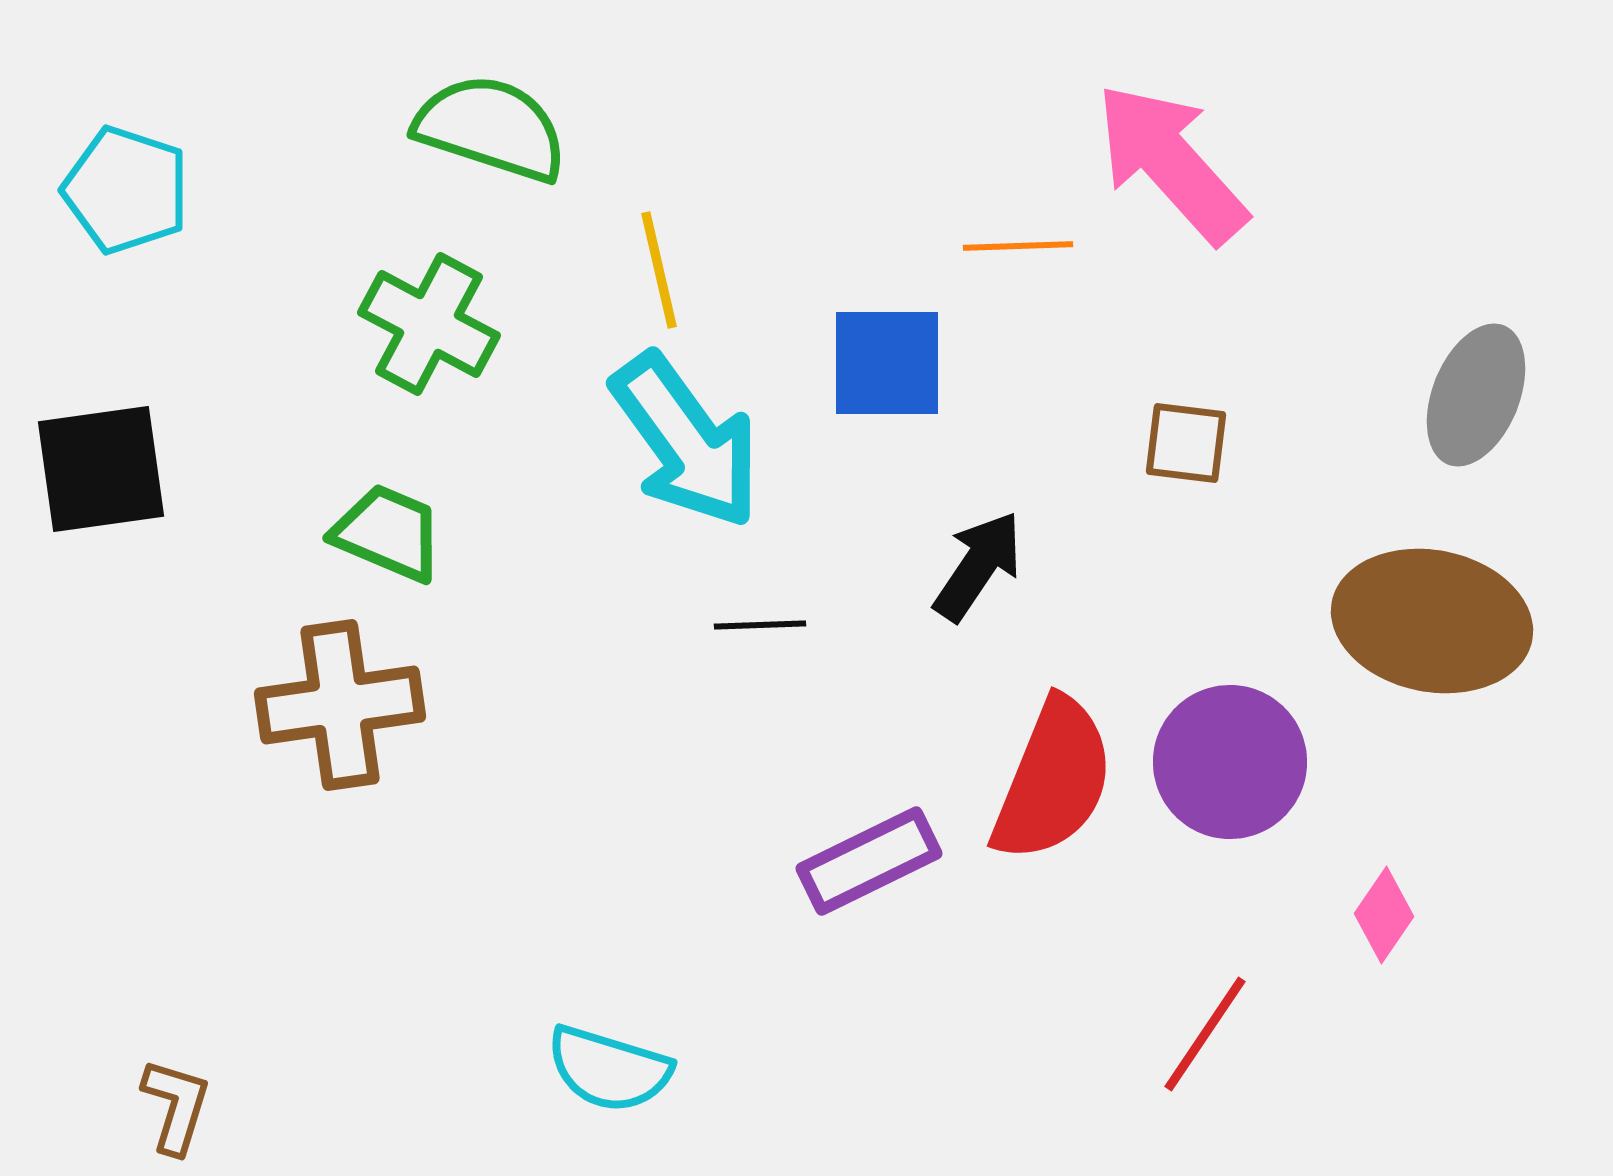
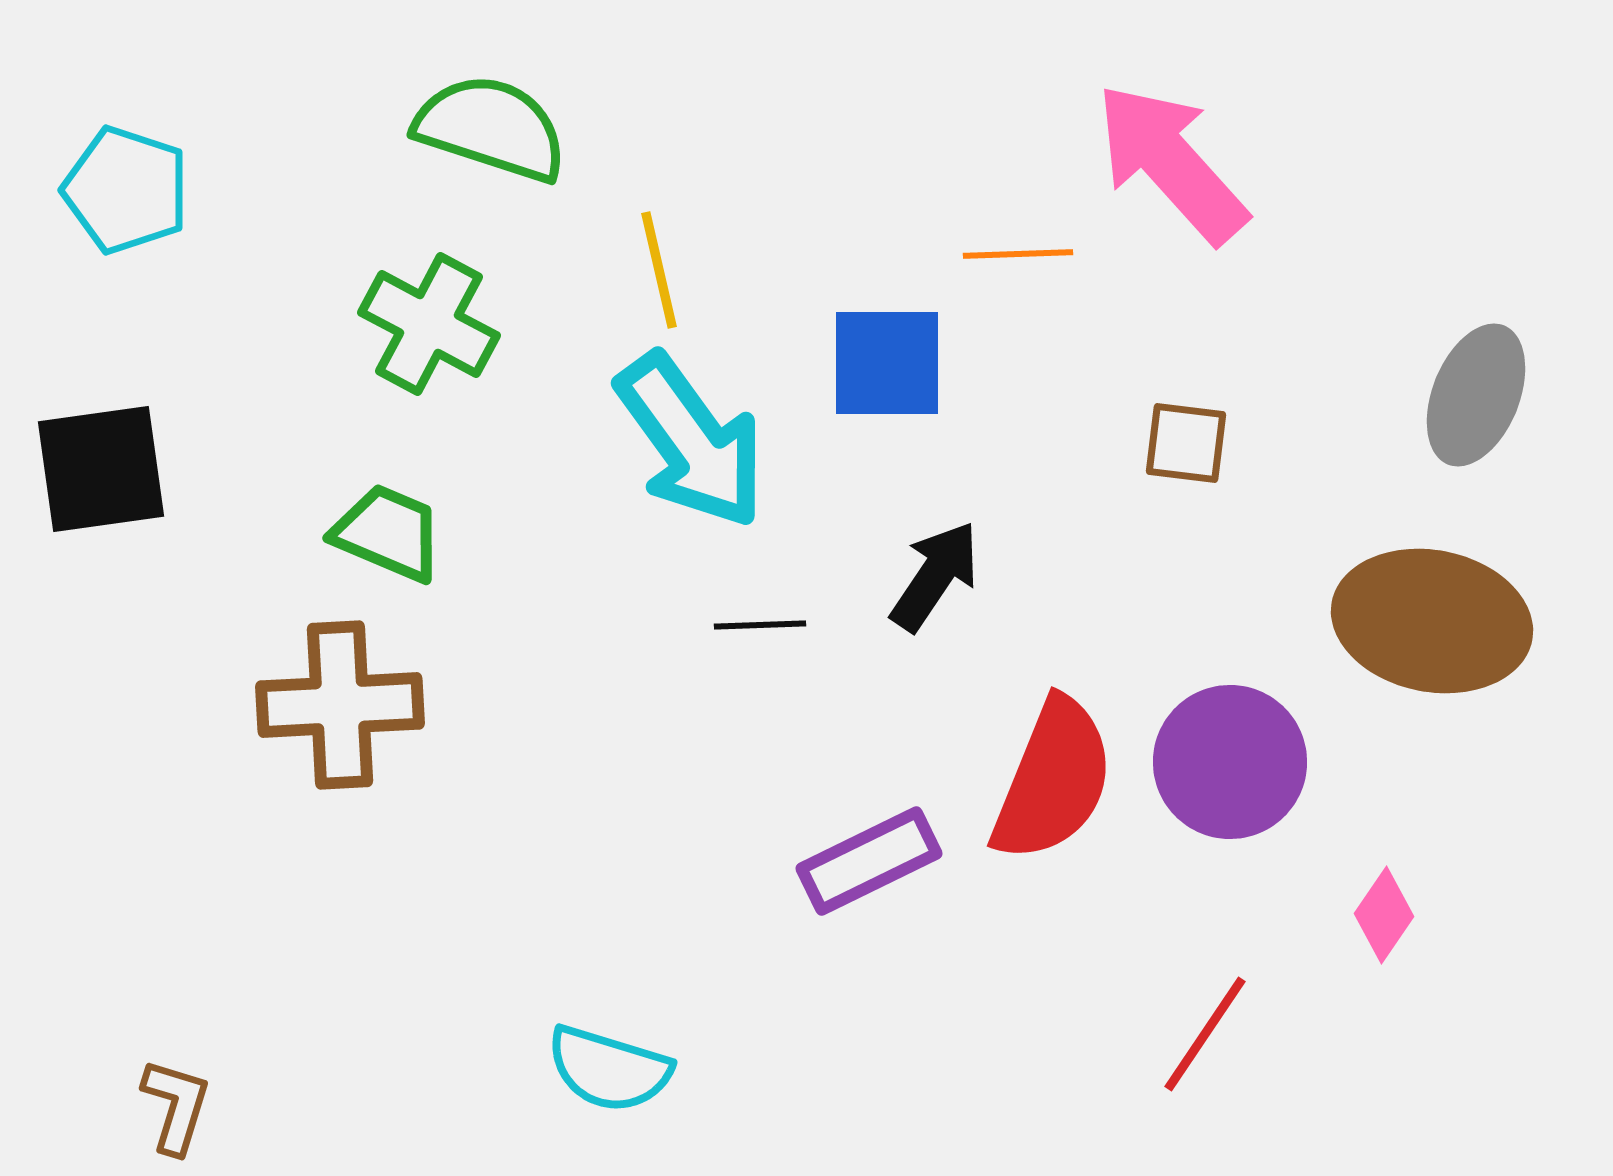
orange line: moved 8 px down
cyan arrow: moved 5 px right
black arrow: moved 43 px left, 10 px down
brown cross: rotated 5 degrees clockwise
